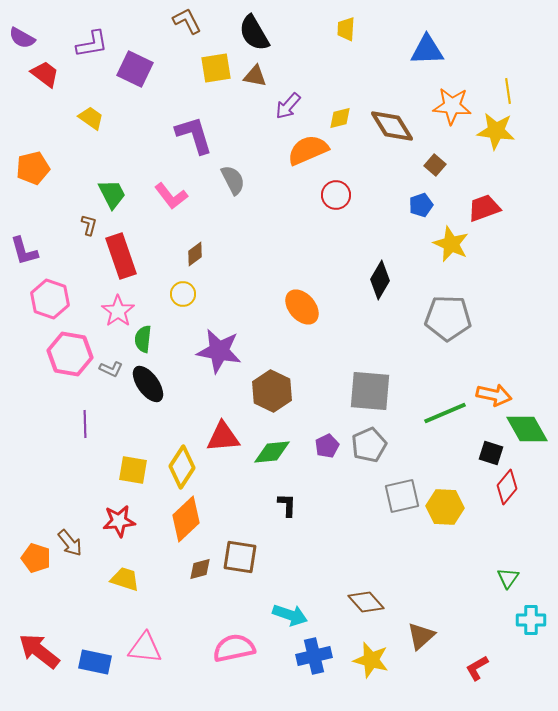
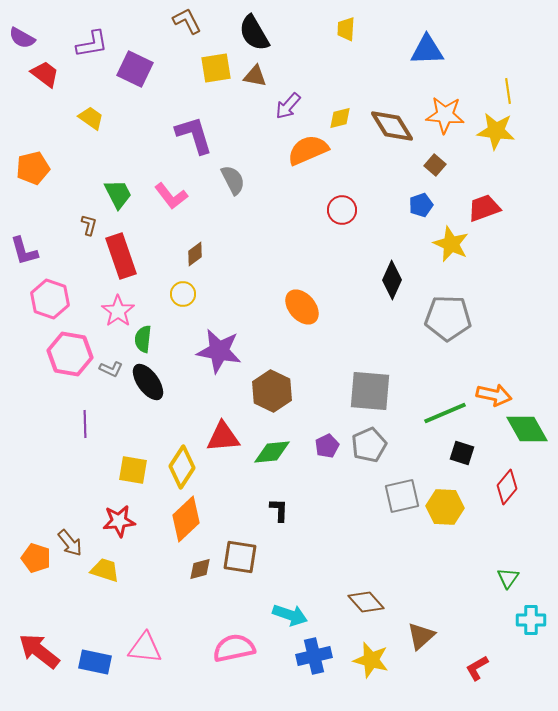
orange star at (452, 106): moved 7 px left, 9 px down
green trapezoid at (112, 194): moved 6 px right
red circle at (336, 195): moved 6 px right, 15 px down
black diamond at (380, 280): moved 12 px right; rotated 6 degrees counterclockwise
black ellipse at (148, 384): moved 2 px up
black square at (491, 453): moved 29 px left
black L-shape at (287, 505): moved 8 px left, 5 px down
yellow trapezoid at (125, 579): moved 20 px left, 9 px up
